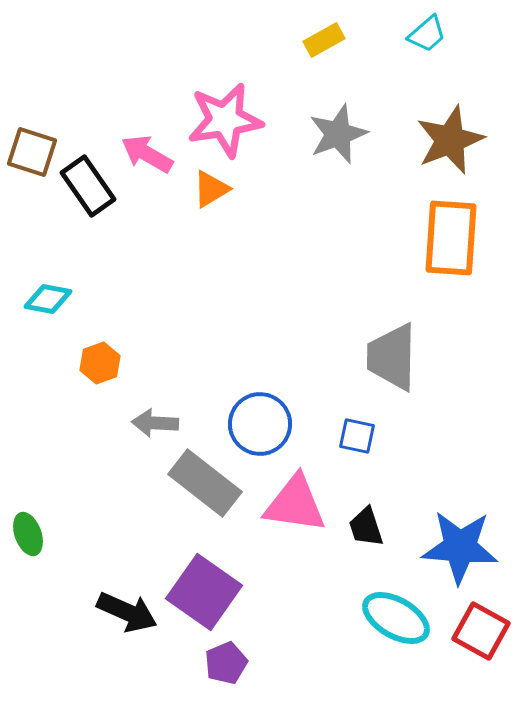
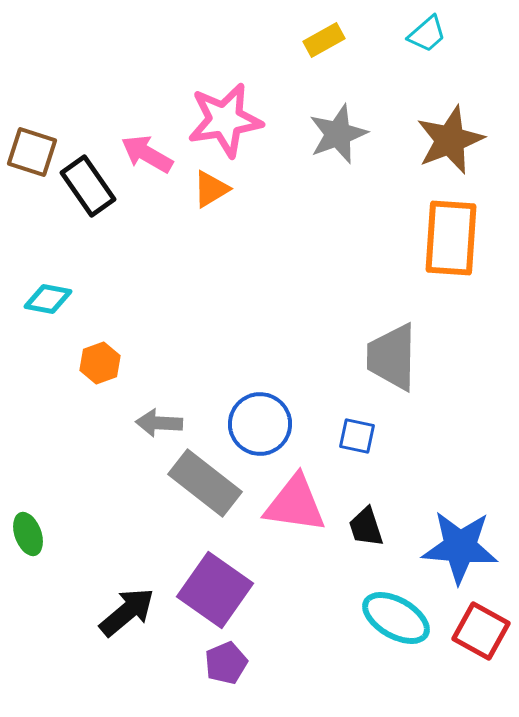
gray arrow: moved 4 px right
purple square: moved 11 px right, 2 px up
black arrow: rotated 64 degrees counterclockwise
